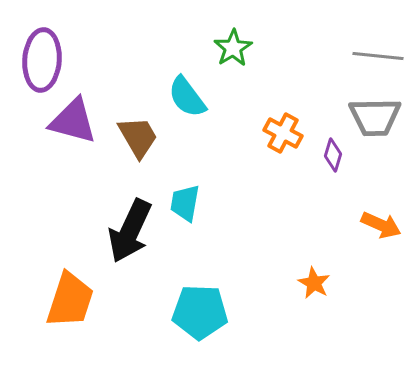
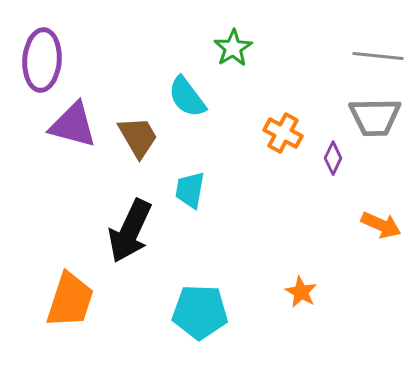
purple triangle: moved 4 px down
purple diamond: moved 3 px down; rotated 8 degrees clockwise
cyan trapezoid: moved 5 px right, 13 px up
orange star: moved 13 px left, 9 px down
